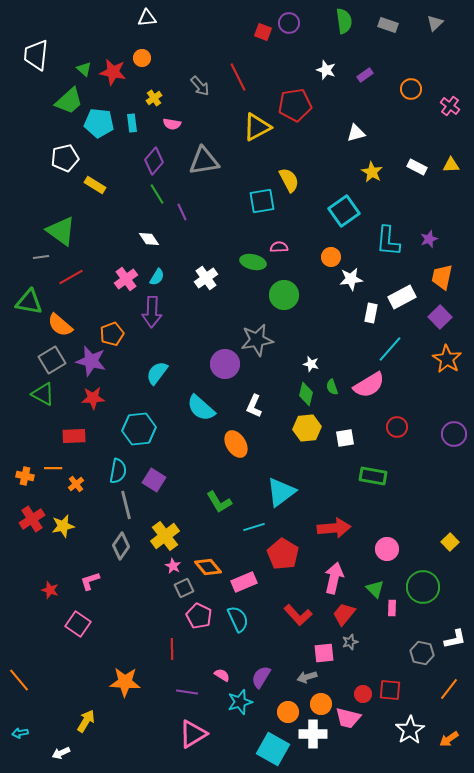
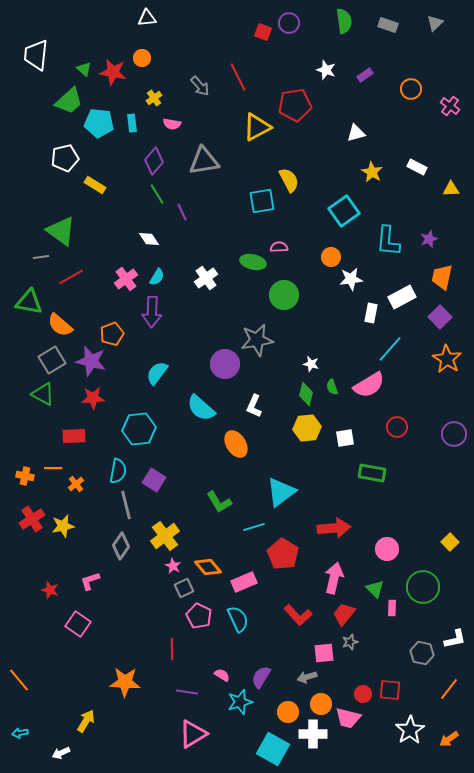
yellow triangle at (451, 165): moved 24 px down
green rectangle at (373, 476): moved 1 px left, 3 px up
